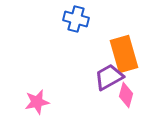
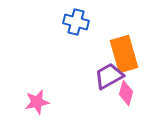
blue cross: moved 3 px down
purple trapezoid: moved 1 px up
pink diamond: moved 2 px up
